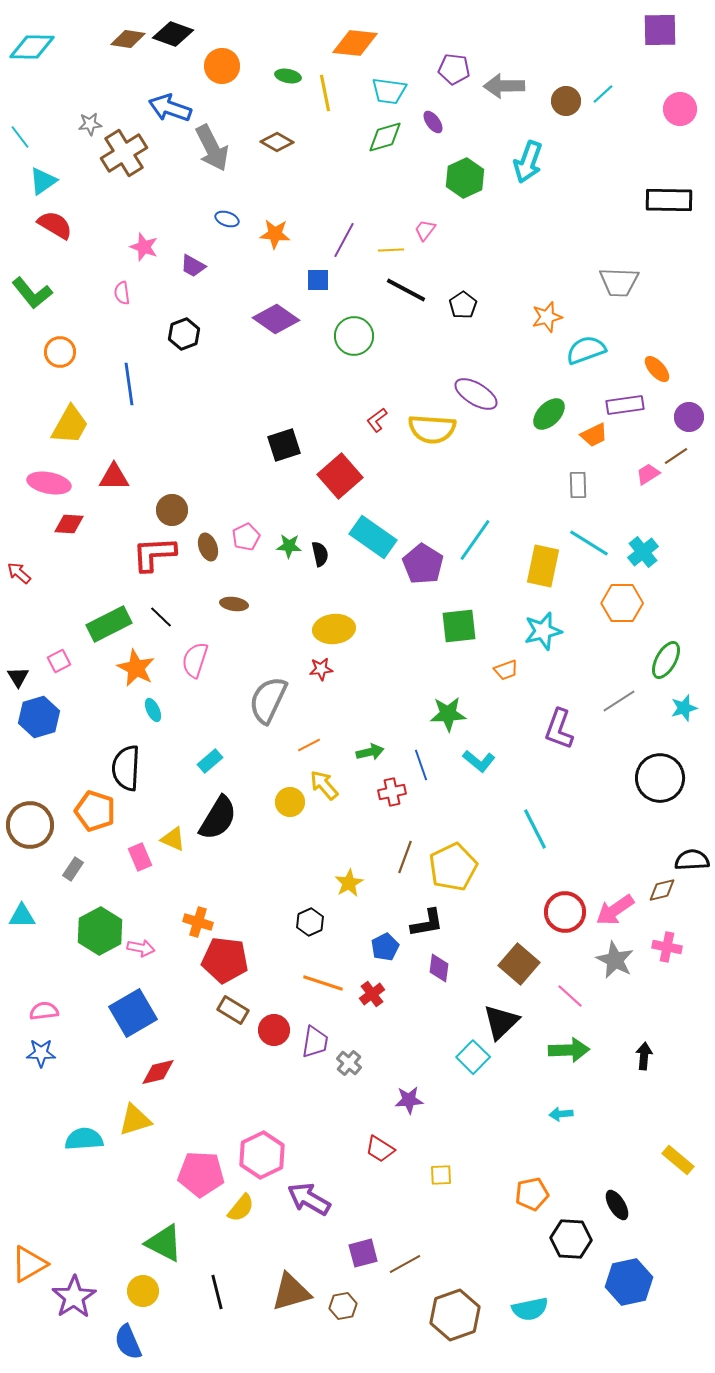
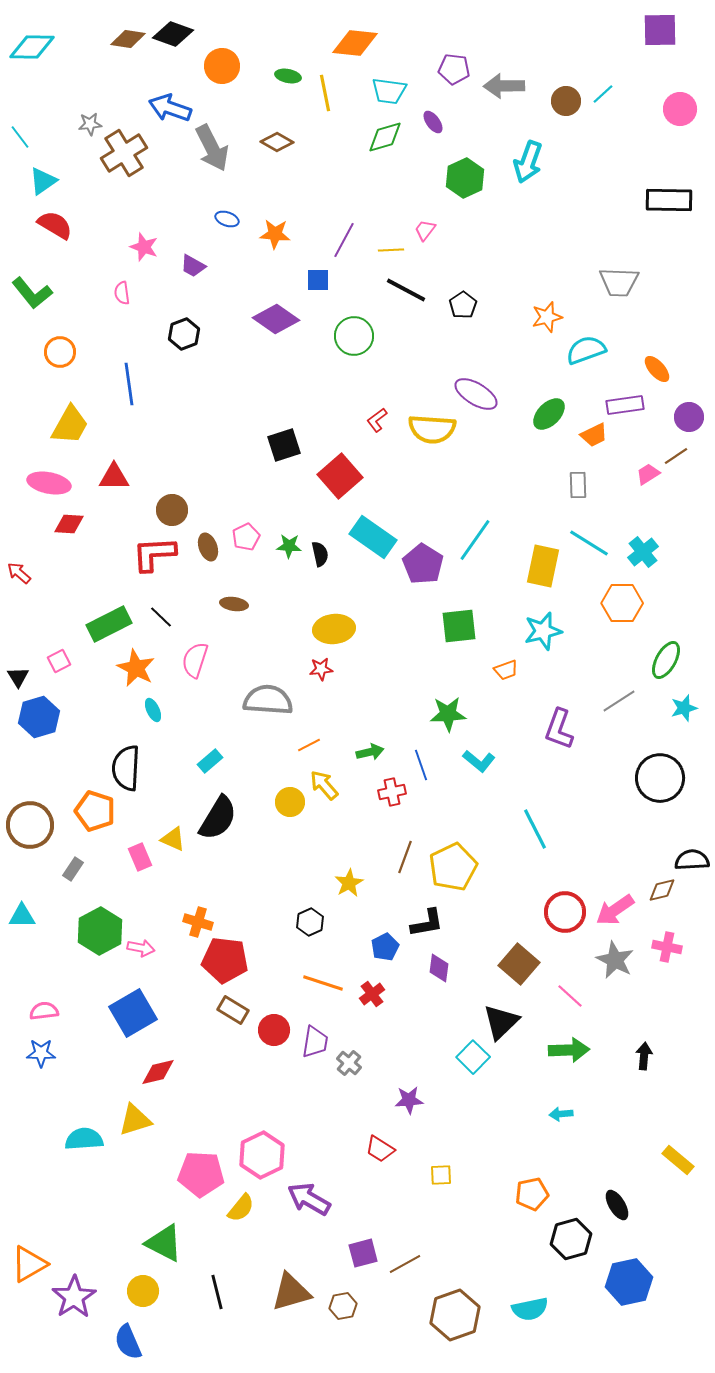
gray semicircle at (268, 700): rotated 69 degrees clockwise
black hexagon at (571, 1239): rotated 18 degrees counterclockwise
